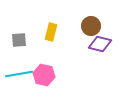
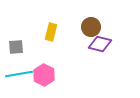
brown circle: moved 1 px down
gray square: moved 3 px left, 7 px down
pink hexagon: rotated 15 degrees clockwise
